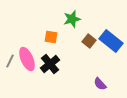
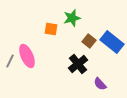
green star: moved 1 px up
orange square: moved 8 px up
blue rectangle: moved 1 px right, 1 px down
pink ellipse: moved 3 px up
black cross: moved 28 px right
